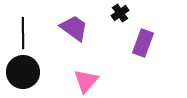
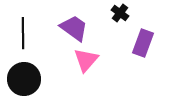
black cross: rotated 18 degrees counterclockwise
black circle: moved 1 px right, 7 px down
pink triangle: moved 21 px up
